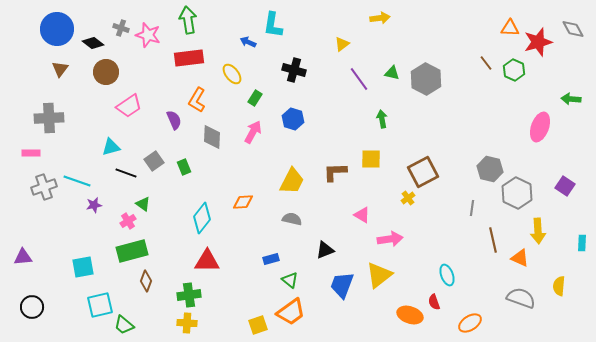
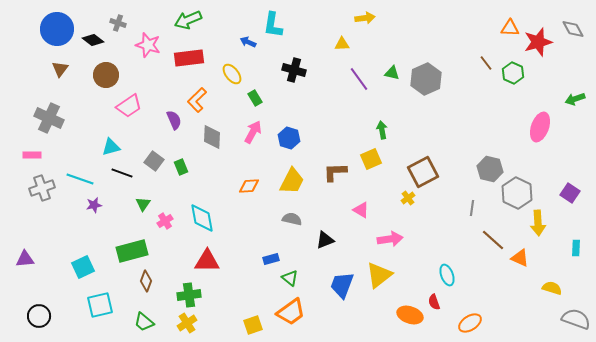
yellow arrow at (380, 18): moved 15 px left
green arrow at (188, 20): rotated 104 degrees counterclockwise
gray cross at (121, 28): moved 3 px left, 5 px up
pink star at (148, 35): moved 10 px down
black diamond at (93, 43): moved 3 px up
yellow triangle at (342, 44): rotated 35 degrees clockwise
green hexagon at (514, 70): moved 1 px left, 3 px down
brown circle at (106, 72): moved 3 px down
gray hexagon at (426, 79): rotated 8 degrees clockwise
green rectangle at (255, 98): rotated 63 degrees counterclockwise
green arrow at (571, 99): moved 4 px right; rotated 24 degrees counterclockwise
orange L-shape at (197, 100): rotated 15 degrees clockwise
gray cross at (49, 118): rotated 28 degrees clockwise
blue hexagon at (293, 119): moved 4 px left, 19 px down
green arrow at (382, 119): moved 11 px down
pink rectangle at (31, 153): moved 1 px right, 2 px down
yellow square at (371, 159): rotated 25 degrees counterclockwise
gray square at (154, 161): rotated 18 degrees counterclockwise
green rectangle at (184, 167): moved 3 px left
black line at (126, 173): moved 4 px left
cyan line at (77, 181): moved 3 px right, 2 px up
purple square at (565, 186): moved 5 px right, 7 px down
gray cross at (44, 187): moved 2 px left, 1 px down
orange diamond at (243, 202): moved 6 px right, 16 px up
green triangle at (143, 204): rotated 28 degrees clockwise
pink triangle at (362, 215): moved 1 px left, 5 px up
cyan diamond at (202, 218): rotated 48 degrees counterclockwise
pink cross at (128, 221): moved 37 px right
yellow arrow at (538, 231): moved 8 px up
brown line at (493, 240): rotated 35 degrees counterclockwise
cyan rectangle at (582, 243): moved 6 px left, 5 px down
black triangle at (325, 250): moved 10 px up
purple triangle at (23, 257): moved 2 px right, 2 px down
cyan square at (83, 267): rotated 15 degrees counterclockwise
green triangle at (290, 280): moved 2 px up
yellow semicircle at (559, 286): moved 7 px left, 2 px down; rotated 102 degrees clockwise
gray semicircle at (521, 298): moved 55 px right, 21 px down
black circle at (32, 307): moved 7 px right, 9 px down
yellow cross at (187, 323): rotated 36 degrees counterclockwise
green trapezoid at (124, 325): moved 20 px right, 3 px up
yellow square at (258, 325): moved 5 px left
